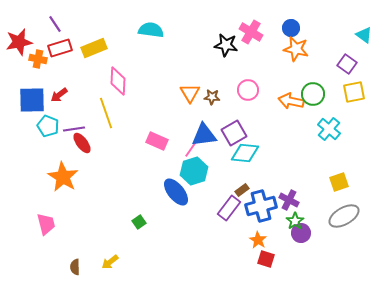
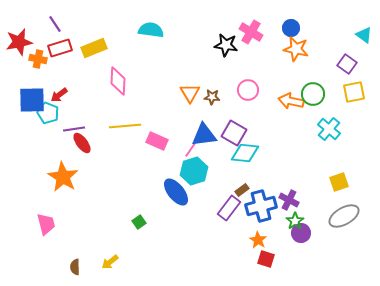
yellow line at (106, 113): moved 19 px right, 13 px down; rotated 76 degrees counterclockwise
cyan pentagon at (48, 126): moved 13 px up
purple square at (234, 133): rotated 30 degrees counterclockwise
